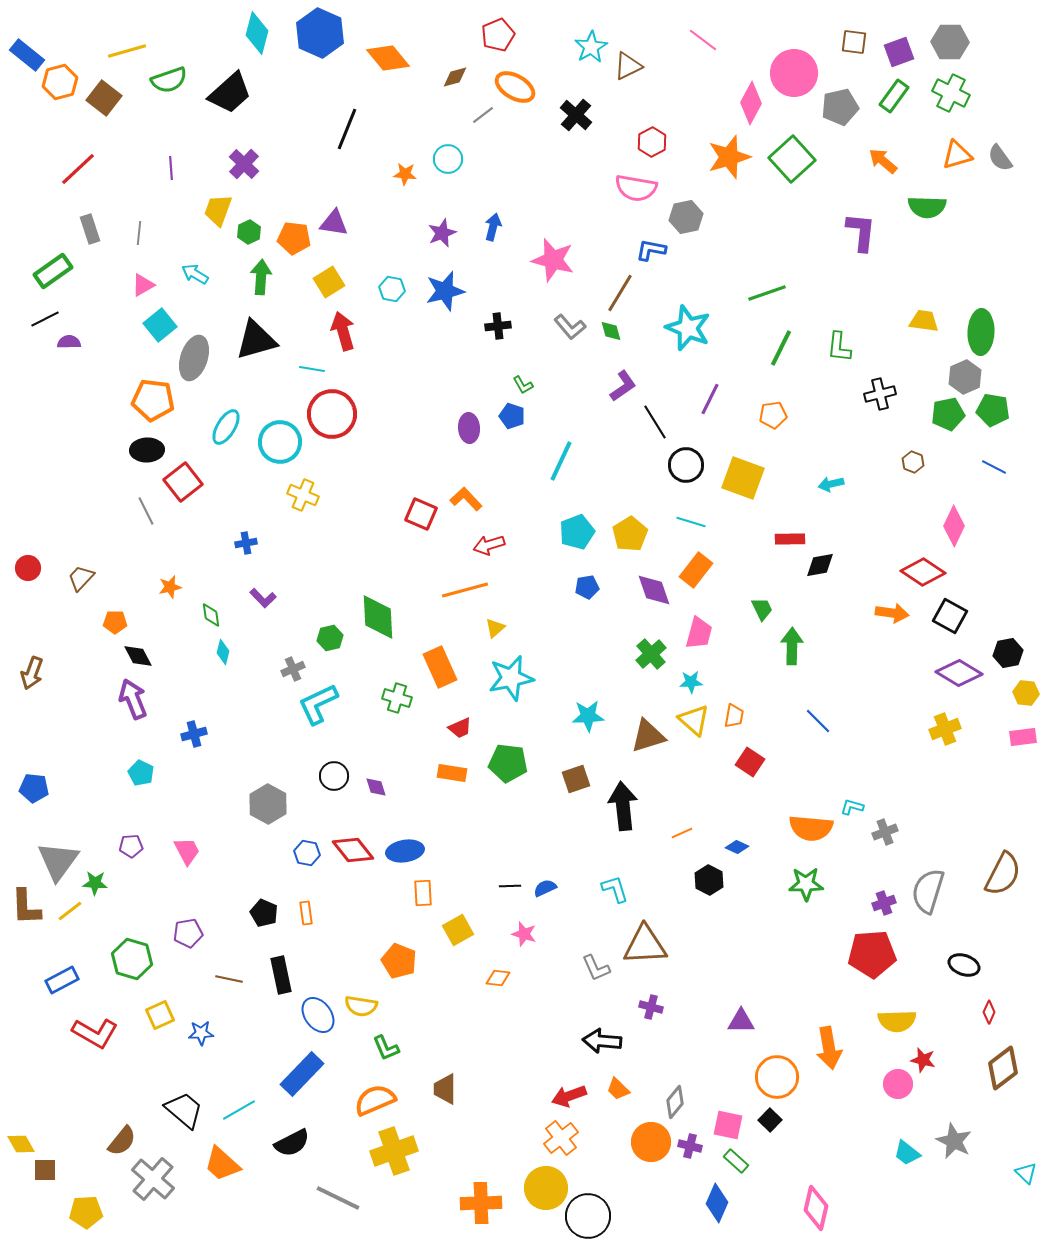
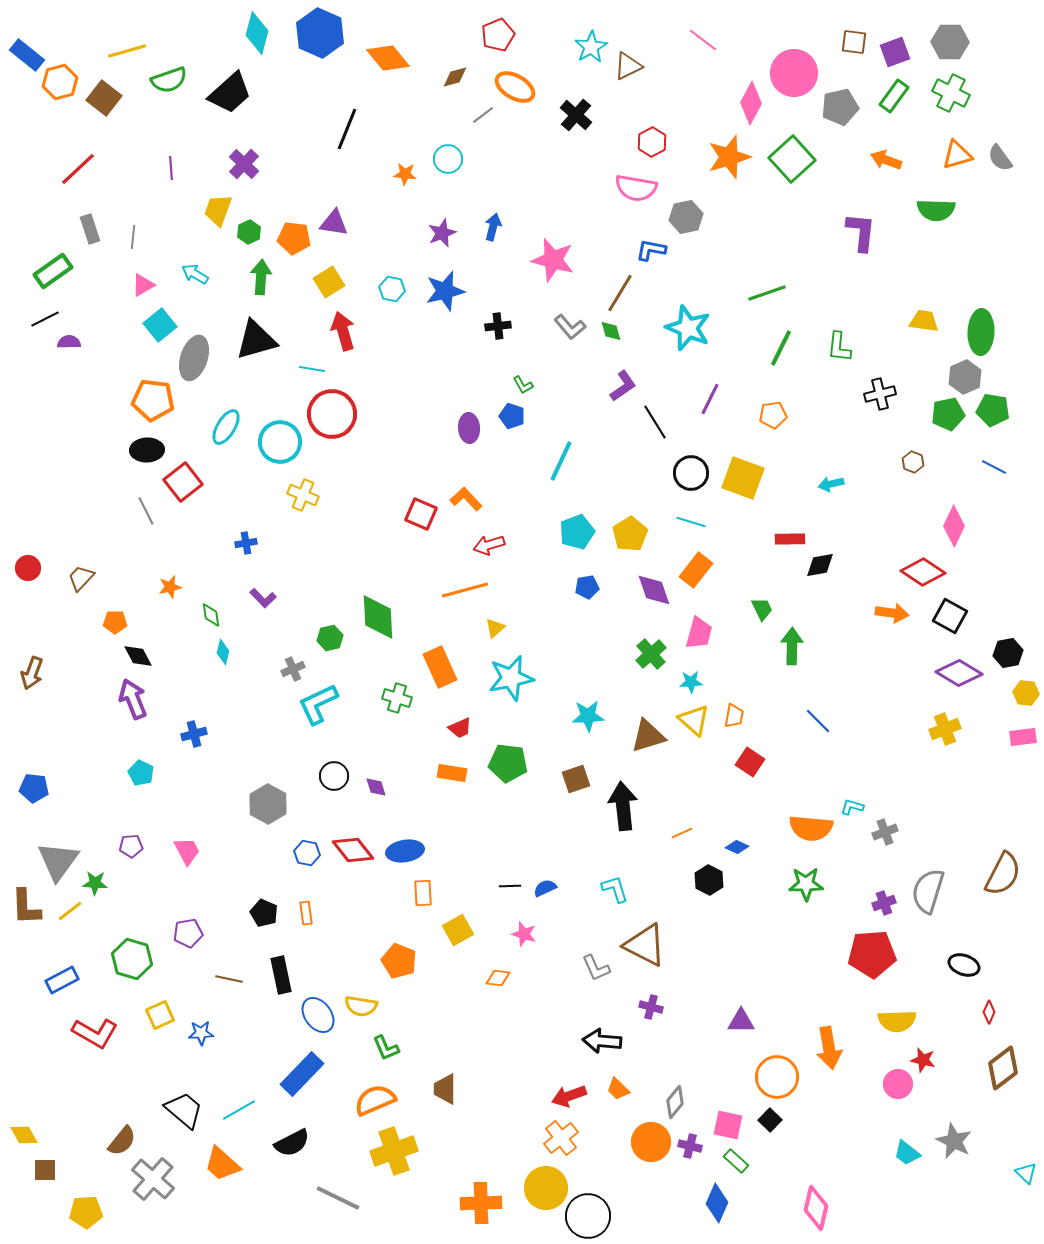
purple square at (899, 52): moved 4 px left
orange arrow at (883, 161): moved 3 px right, 1 px up; rotated 20 degrees counterclockwise
green semicircle at (927, 207): moved 9 px right, 3 px down
gray line at (139, 233): moved 6 px left, 4 px down
black circle at (686, 465): moved 5 px right, 8 px down
brown triangle at (645, 945): rotated 30 degrees clockwise
yellow diamond at (21, 1144): moved 3 px right, 9 px up
